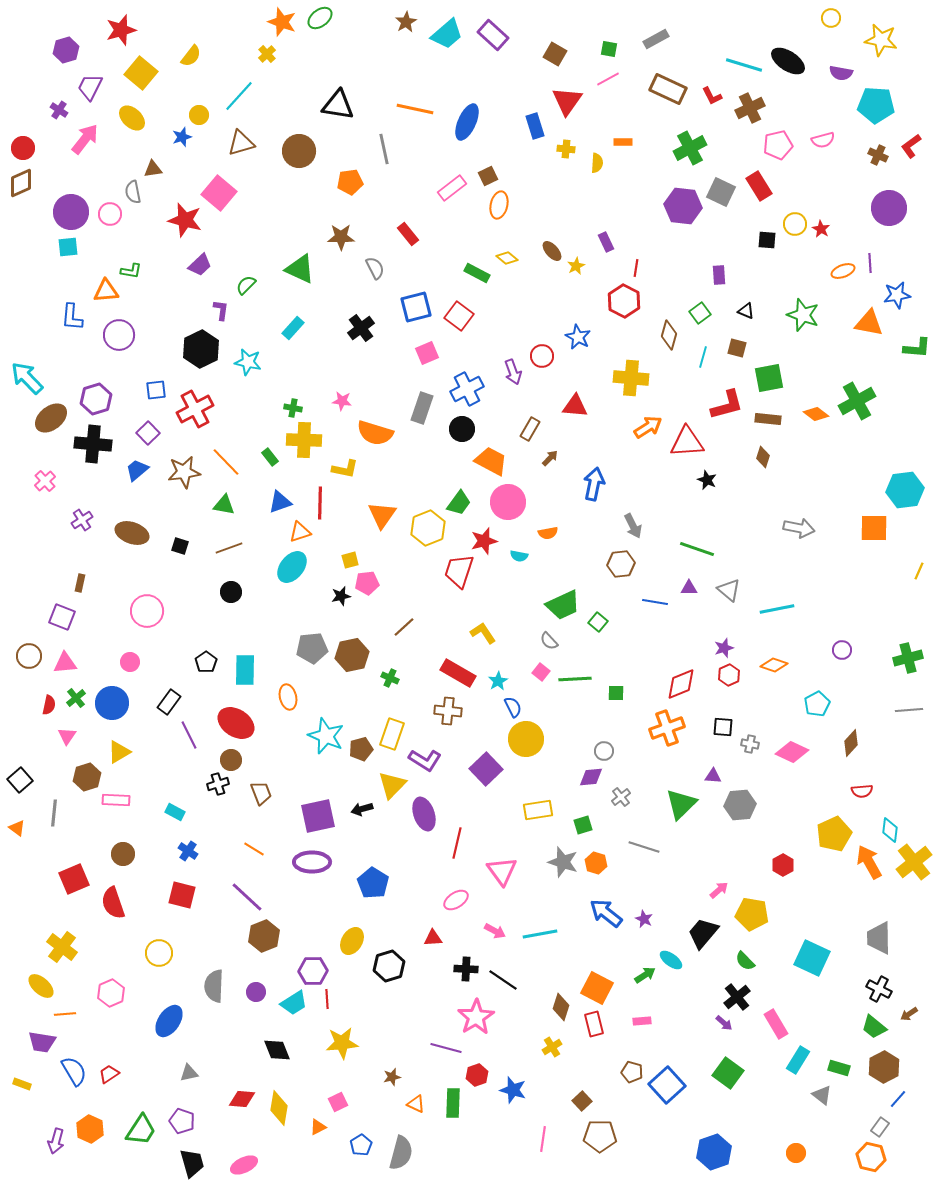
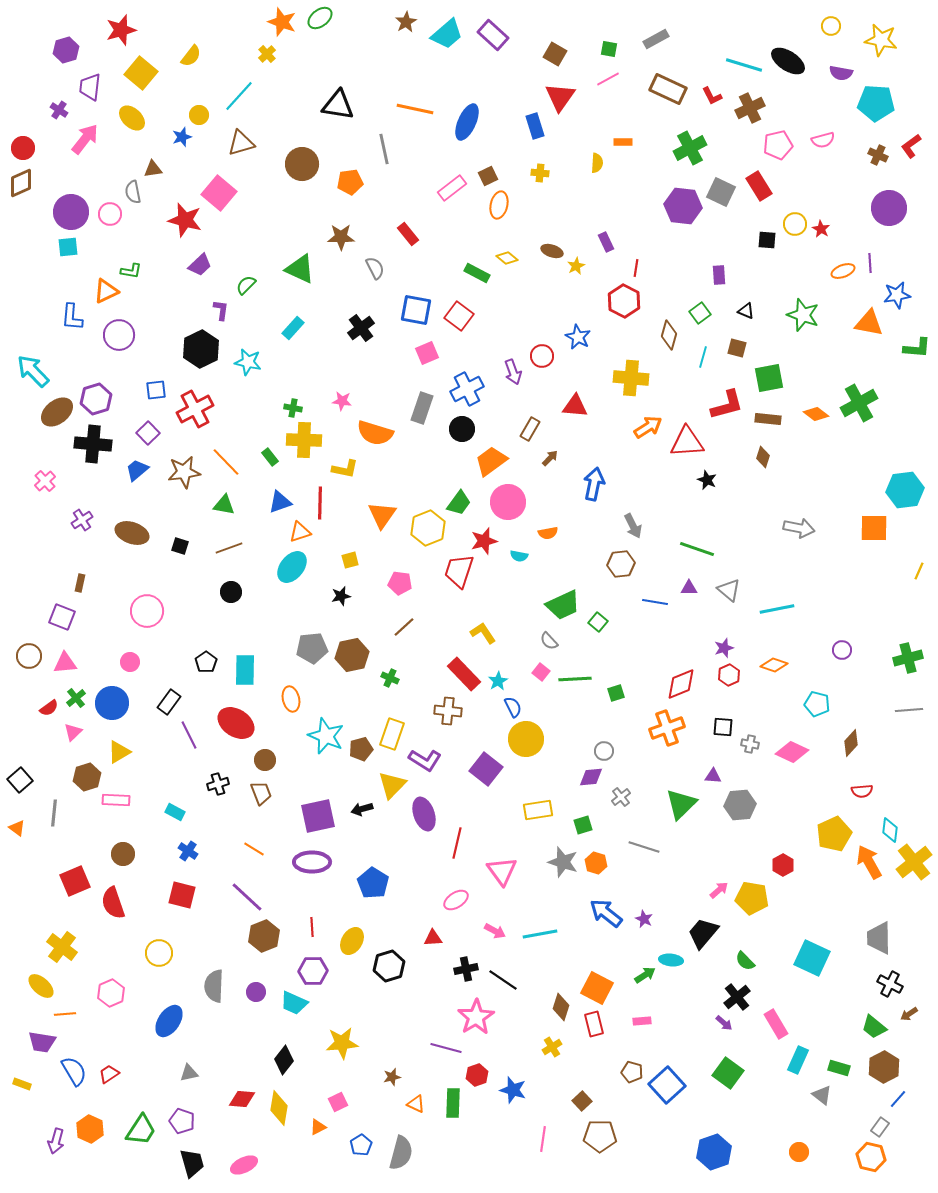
yellow circle at (831, 18): moved 8 px down
purple trapezoid at (90, 87): rotated 20 degrees counterclockwise
red triangle at (567, 101): moved 7 px left, 4 px up
cyan pentagon at (876, 105): moved 2 px up
yellow cross at (566, 149): moved 26 px left, 24 px down
brown circle at (299, 151): moved 3 px right, 13 px down
brown ellipse at (552, 251): rotated 30 degrees counterclockwise
orange triangle at (106, 291): rotated 20 degrees counterclockwise
blue square at (416, 307): moved 3 px down; rotated 24 degrees clockwise
cyan arrow at (27, 378): moved 6 px right, 7 px up
green cross at (857, 401): moved 2 px right, 2 px down
brown ellipse at (51, 418): moved 6 px right, 6 px up
orange trapezoid at (491, 461): rotated 64 degrees counterclockwise
pink pentagon at (367, 583): moved 33 px right; rotated 15 degrees clockwise
red rectangle at (458, 673): moved 6 px right, 1 px down; rotated 16 degrees clockwise
green square at (616, 693): rotated 18 degrees counterclockwise
orange ellipse at (288, 697): moved 3 px right, 2 px down
cyan pentagon at (817, 704): rotated 30 degrees counterclockwise
red semicircle at (49, 705): moved 3 px down; rotated 42 degrees clockwise
pink triangle at (67, 736): moved 6 px right, 4 px up; rotated 12 degrees clockwise
brown circle at (231, 760): moved 34 px right
purple square at (486, 769): rotated 8 degrees counterclockwise
red square at (74, 879): moved 1 px right, 2 px down
yellow pentagon at (752, 914): moved 16 px up
cyan ellipse at (671, 960): rotated 30 degrees counterclockwise
black cross at (466, 969): rotated 15 degrees counterclockwise
black cross at (879, 989): moved 11 px right, 5 px up
red line at (327, 999): moved 15 px left, 72 px up
cyan trapezoid at (294, 1003): rotated 56 degrees clockwise
black diamond at (277, 1050): moved 7 px right, 10 px down; rotated 60 degrees clockwise
cyan rectangle at (798, 1060): rotated 8 degrees counterclockwise
orange circle at (796, 1153): moved 3 px right, 1 px up
